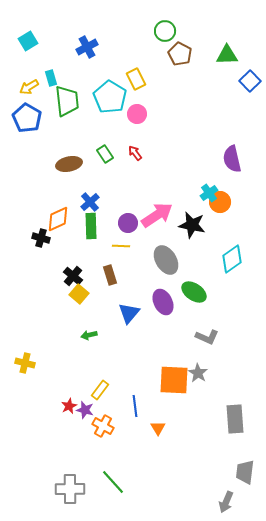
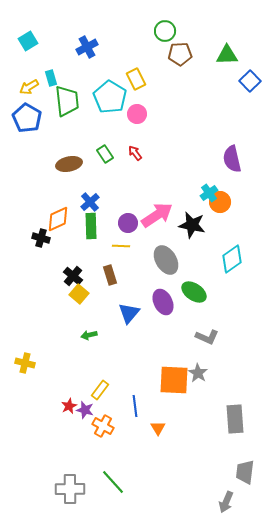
brown pentagon at (180, 54): rotated 30 degrees counterclockwise
